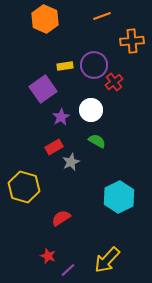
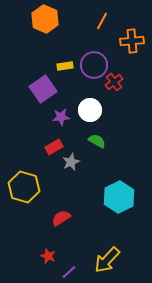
orange line: moved 5 px down; rotated 42 degrees counterclockwise
white circle: moved 1 px left
purple star: rotated 24 degrees clockwise
purple line: moved 1 px right, 2 px down
